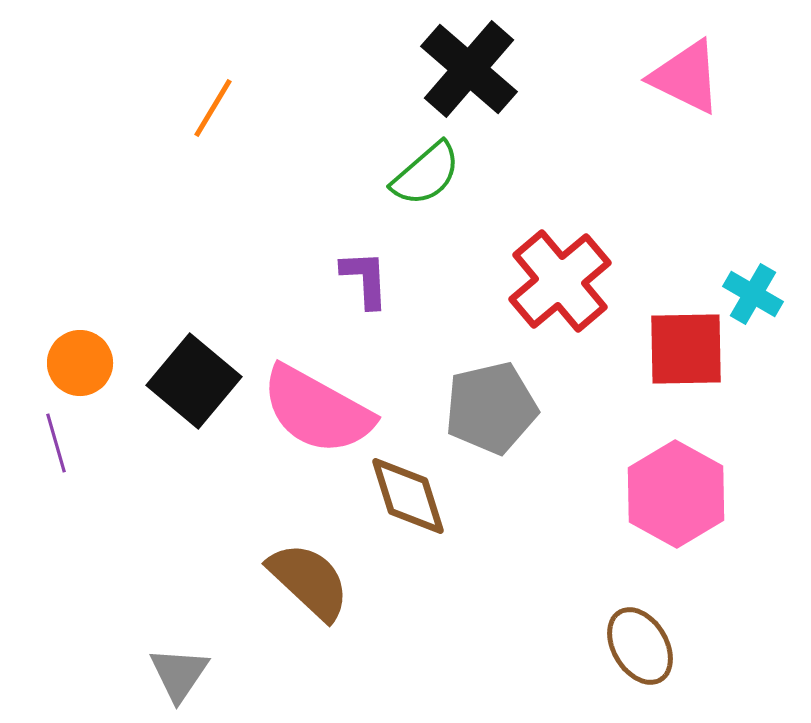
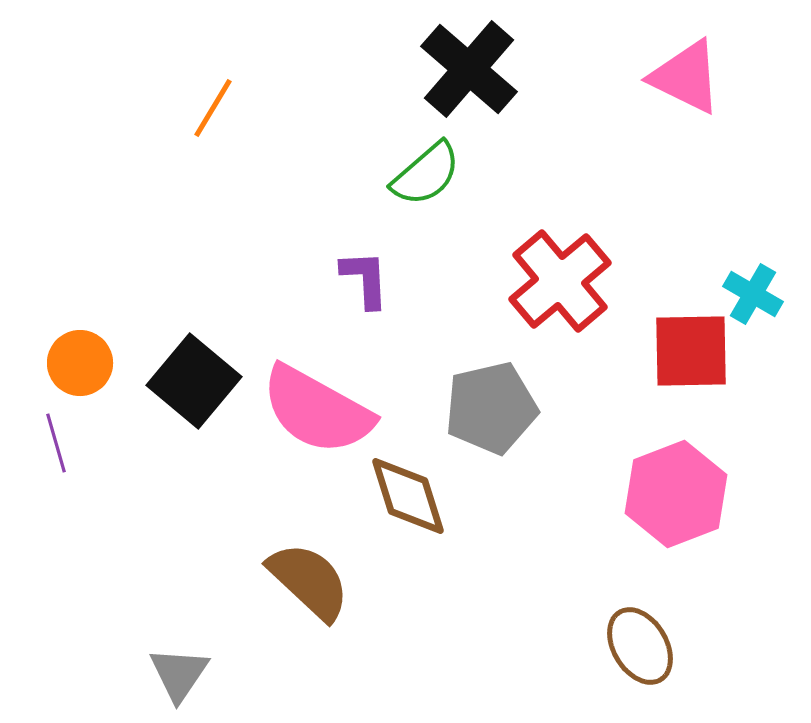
red square: moved 5 px right, 2 px down
pink hexagon: rotated 10 degrees clockwise
